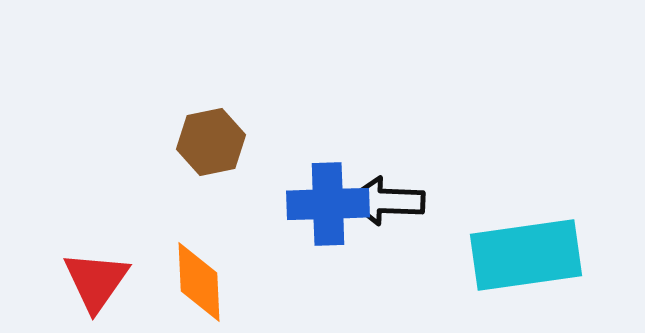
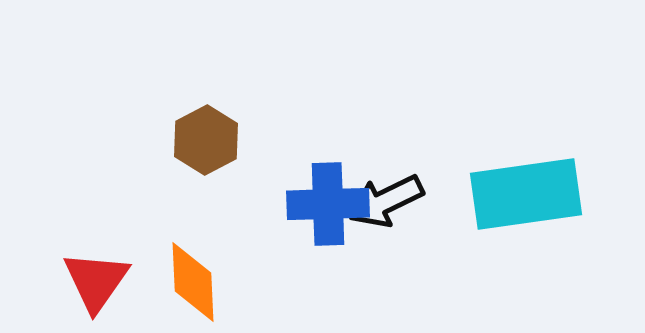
brown hexagon: moved 5 px left, 2 px up; rotated 16 degrees counterclockwise
black arrow: rotated 28 degrees counterclockwise
cyan rectangle: moved 61 px up
orange diamond: moved 6 px left
